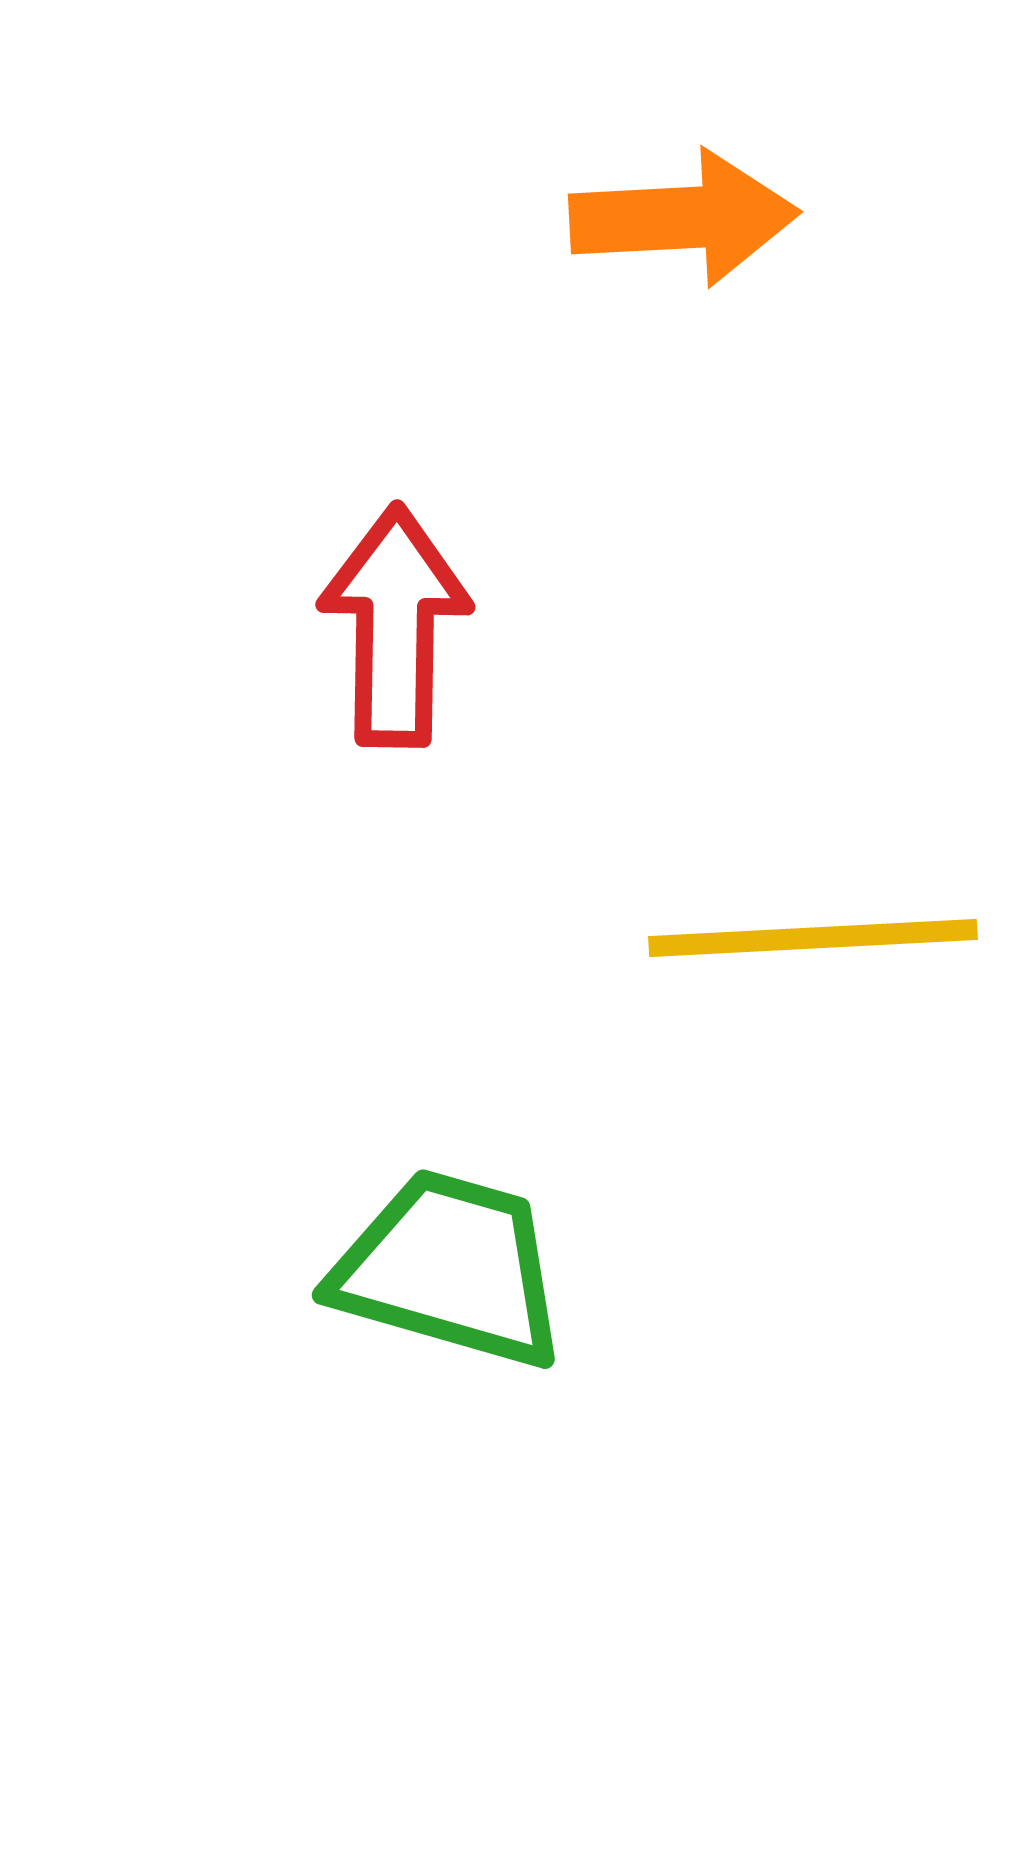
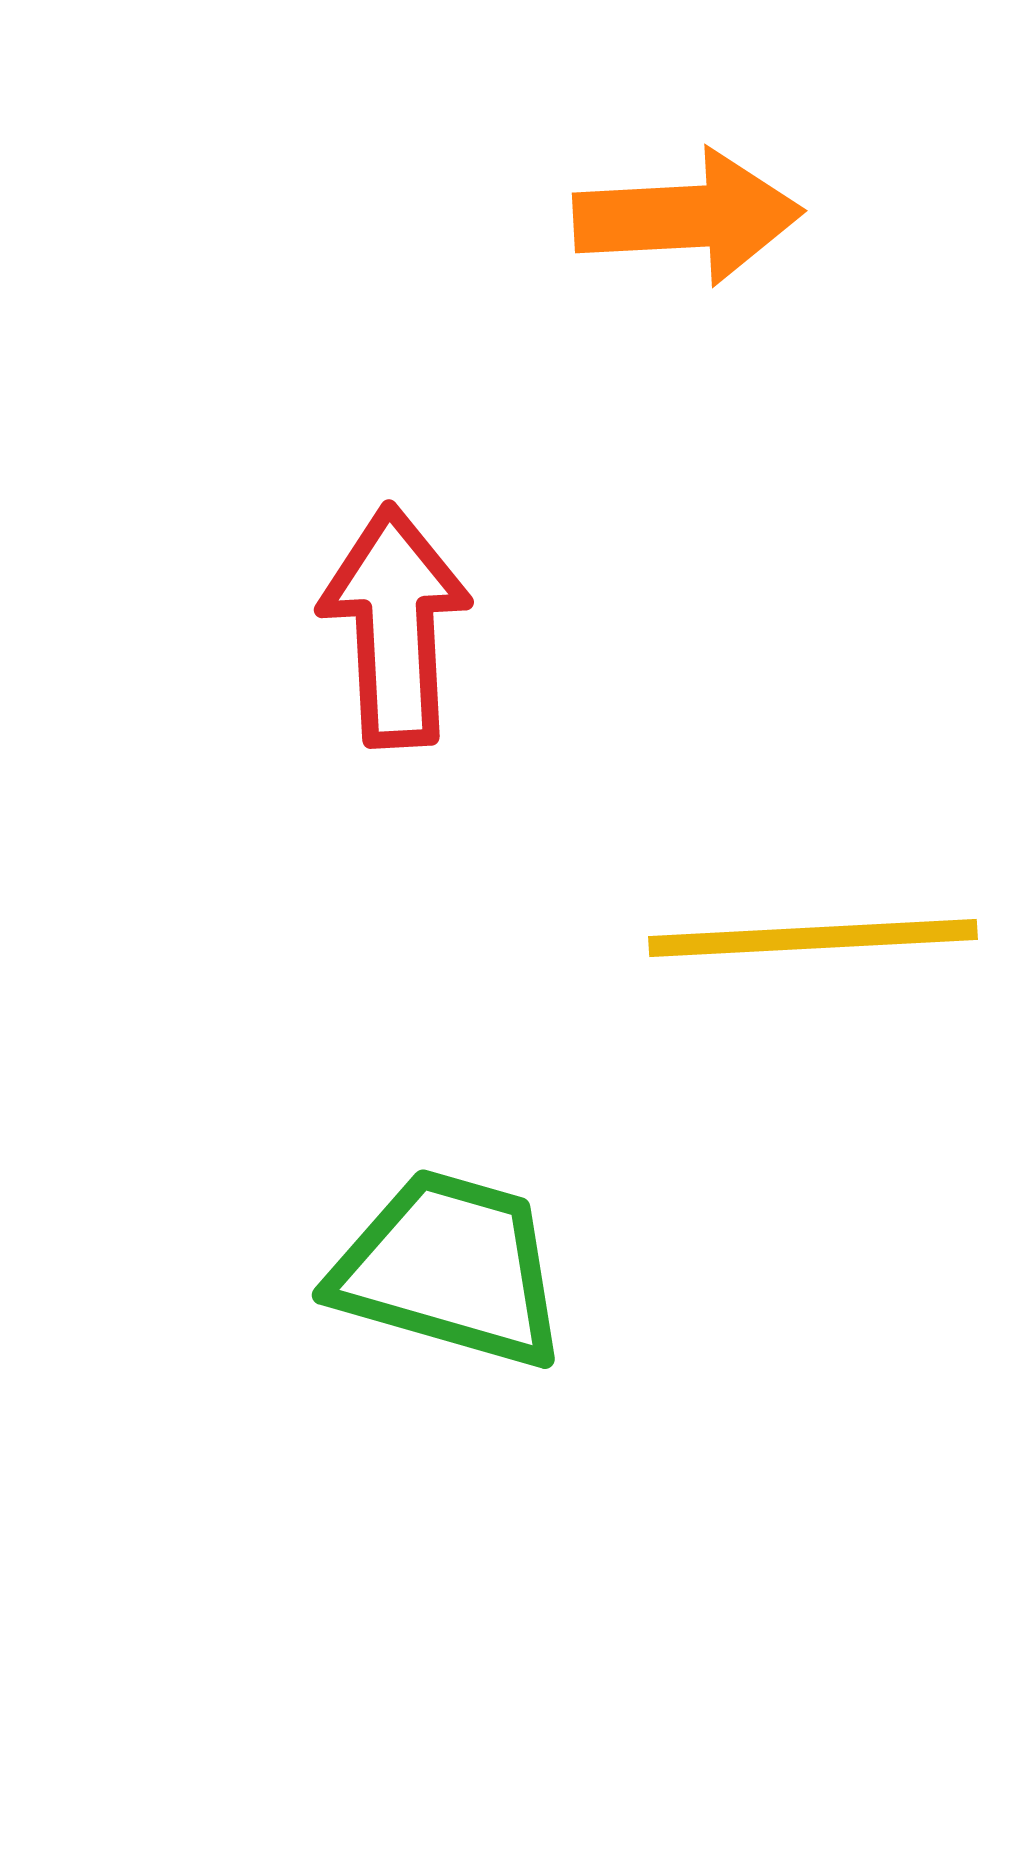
orange arrow: moved 4 px right, 1 px up
red arrow: rotated 4 degrees counterclockwise
